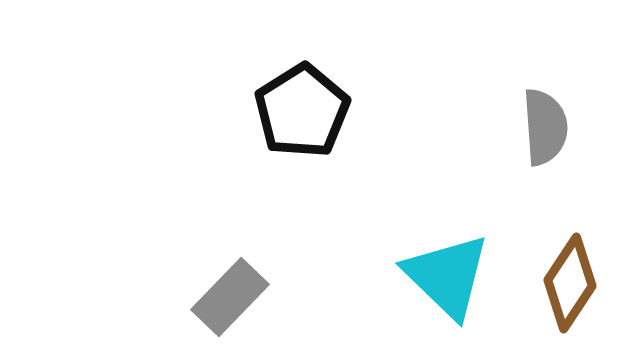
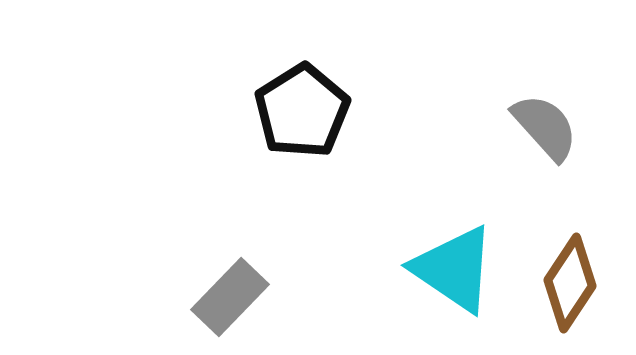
gray semicircle: rotated 38 degrees counterclockwise
cyan triangle: moved 7 px right, 7 px up; rotated 10 degrees counterclockwise
